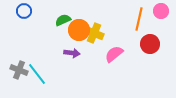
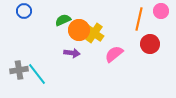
yellow cross: rotated 12 degrees clockwise
gray cross: rotated 30 degrees counterclockwise
